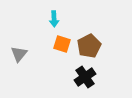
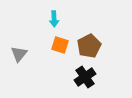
orange square: moved 2 px left, 1 px down
